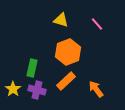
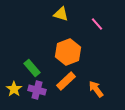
yellow triangle: moved 6 px up
green rectangle: rotated 54 degrees counterclockwise
yellow star: moved 1 px right
